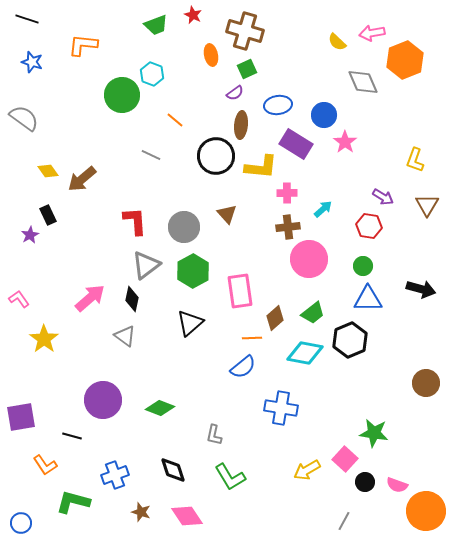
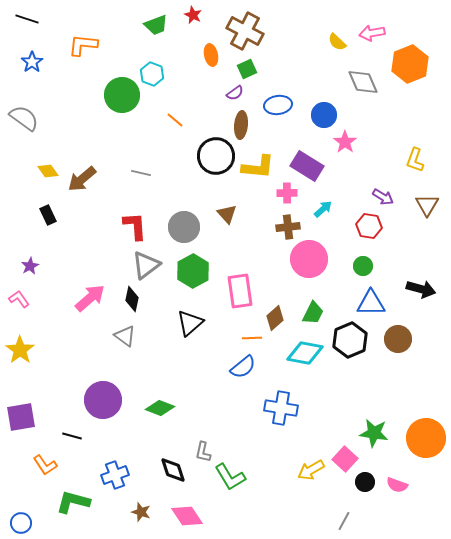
brown cross at (245, 31): rotated 12 degrees clockwise
orange hexagon at (405, 60): moved 5 px right, 4 px down
blue star at (32, 62): rotated 20 degrees clockwise
purple rectangle at (296, 144): moved 11 px right, 22 px down
gray line at (151, 155): moved 10 px left, 18 px down; rotated 12 degrees counterclockwise
yellow L-shape at (261, 167): moved 3 px left
red L-shape at (135, 221): moved 5 px down
purple star at (30, 235): moved 31 px down
blue triangle at (368, 299): moved 3 px right, 4 px down
green trapezoid at (313, 313): rotated 25 degrees counterclockwise
yellow star at (44, 339): moved 24 px left, 11 px down
brown circle at (426, 383): moved 28 px left, 44 px up
gray L-shape at (214, 435): moved 11 px left, 17 px down
yellow arrow at (307, 470): moved 4 px right
orange circle at (426, 511): moved 73 px up
